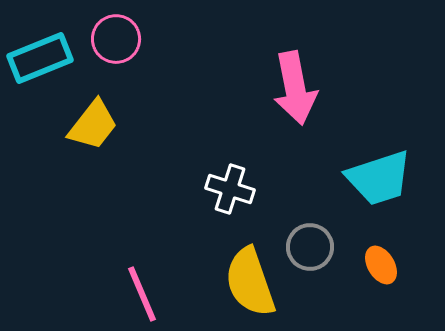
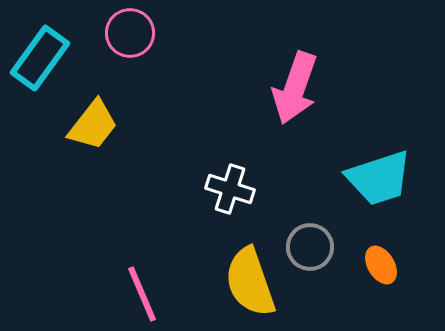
pink circle: moved 14 px right, 6 px up
cyan rectangle: rotated 32 degrees counterclockwise
pink arrow: rotated 30 degrees clockwise
